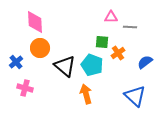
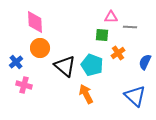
green square: moved 7 px up
blue semicircle: rotated 28 degrees counterclockwise
pink cross: moved 1 px left, 3 px up
orange arrow: rotated 12 degrees counterclockwise
